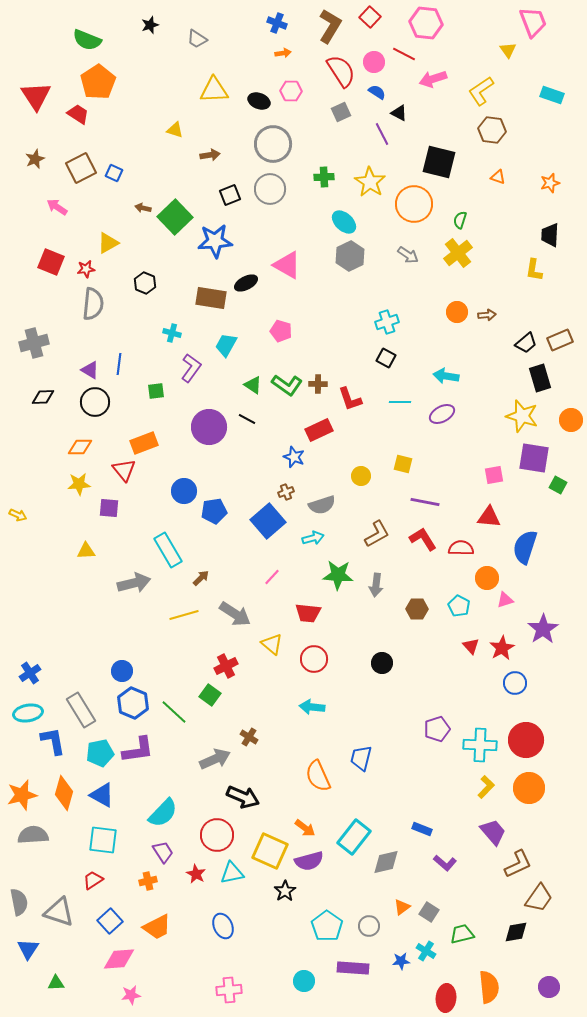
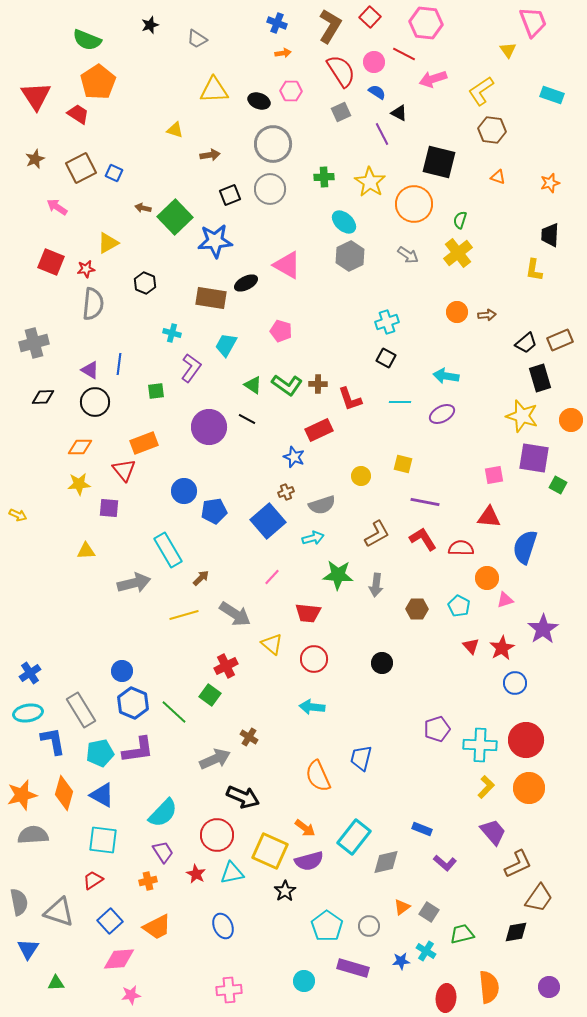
purple rectangle at (353, 968): rotated 12 degrees clockwise
